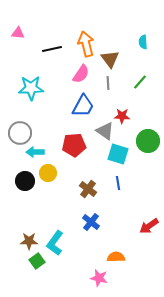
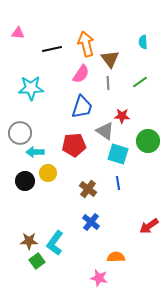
green line: rotated 14 degrees clockwise
blue trapezoid: moved 1 px left, 1 px down; rotated 10 degrees counterclockwise
